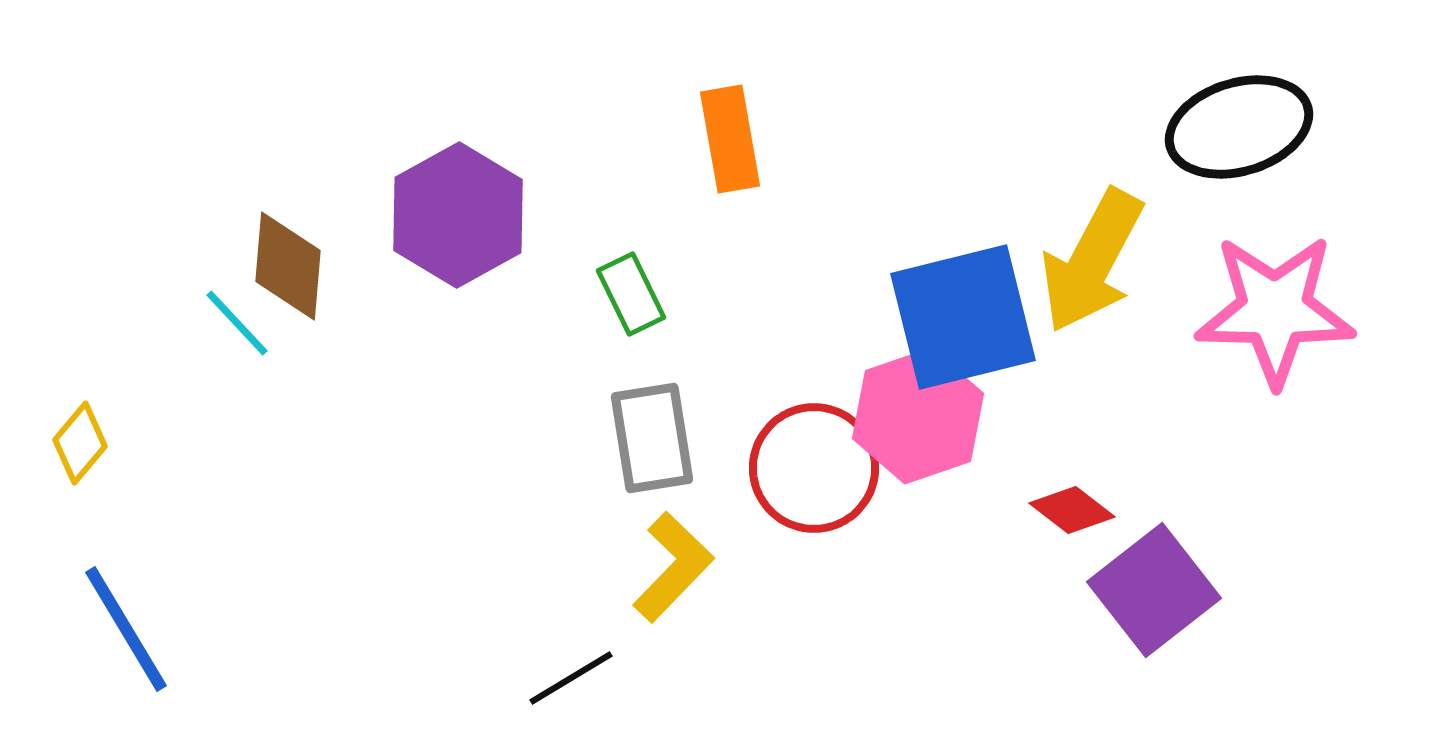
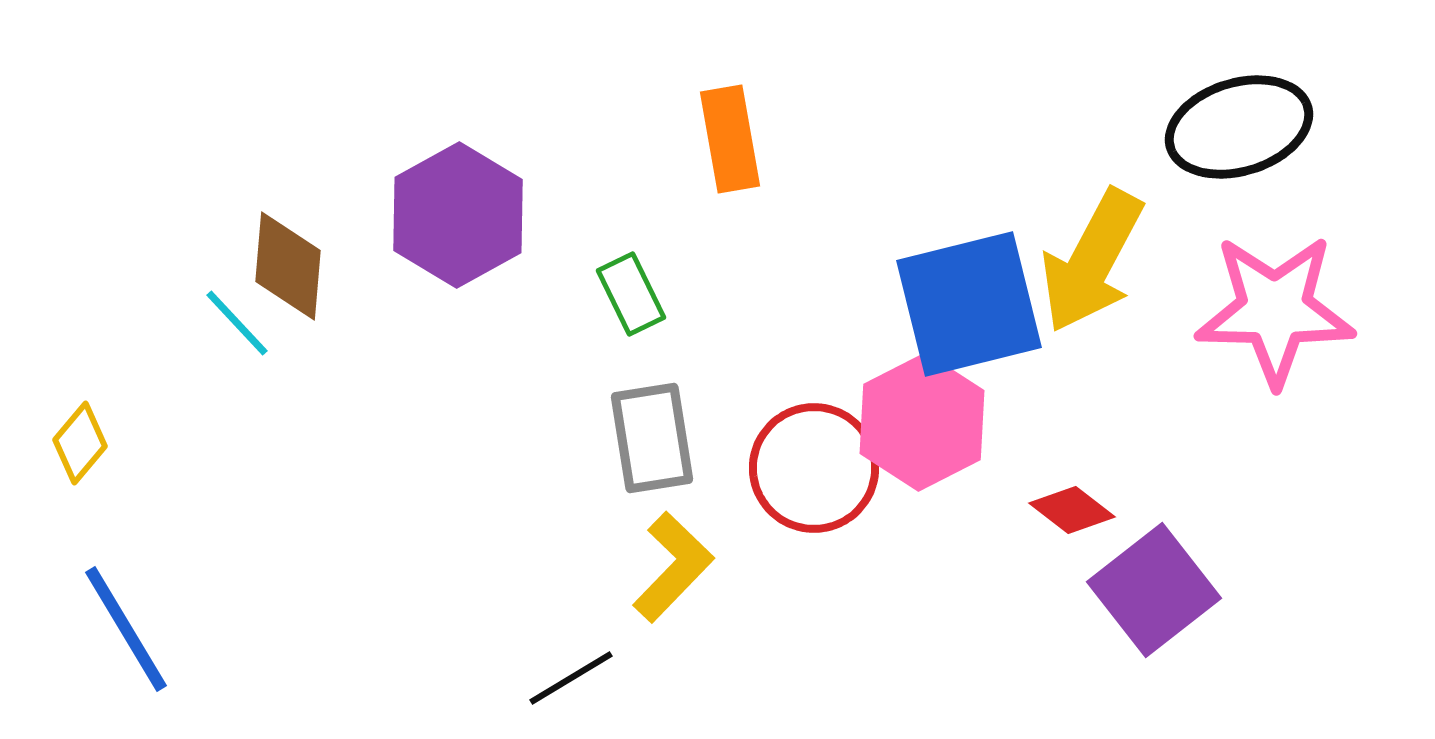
blue square: moved 6 px right, 13 px up
pink hexagon: moved 4 px right, 6 px down; rotated 8 degrees counterclockwise
